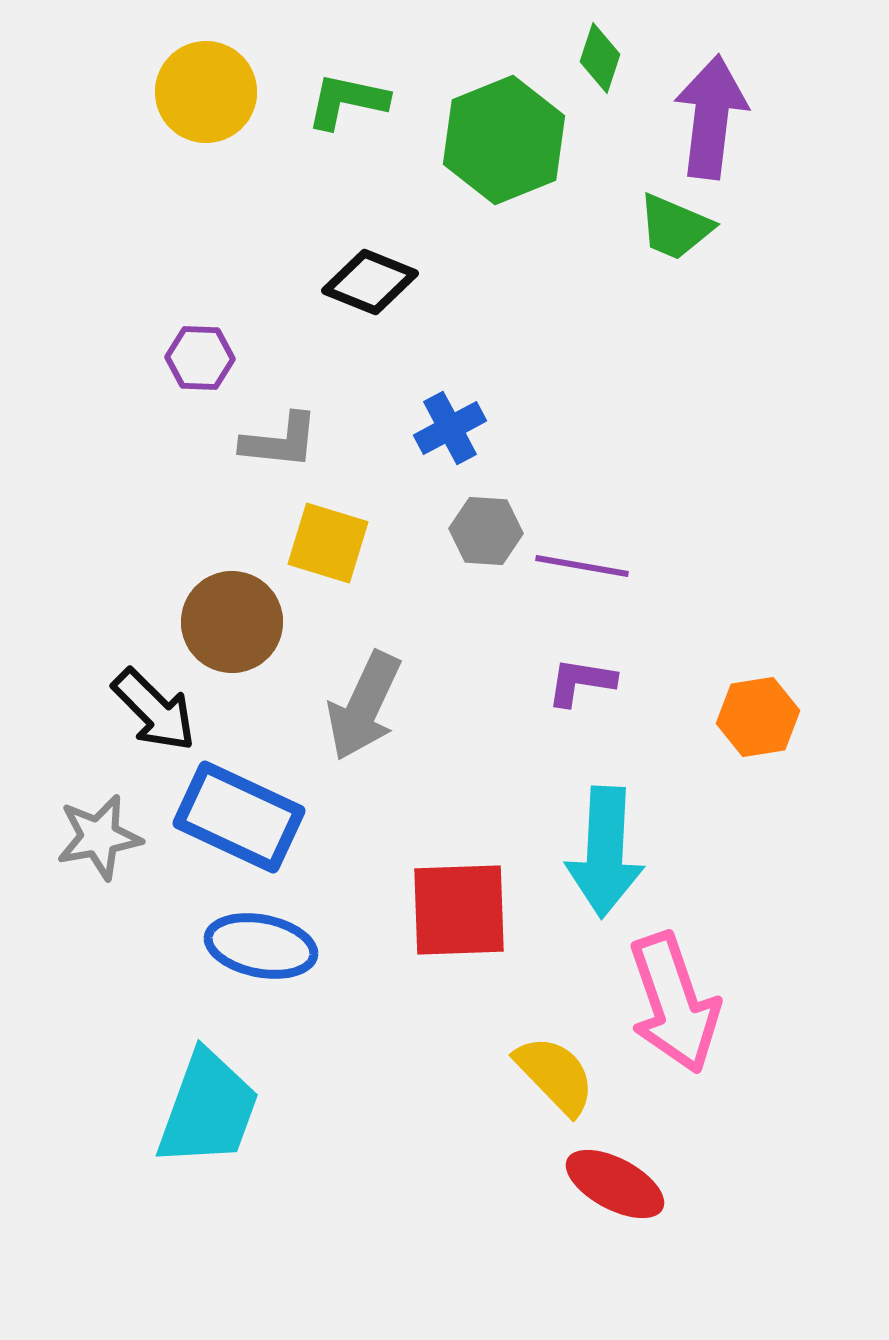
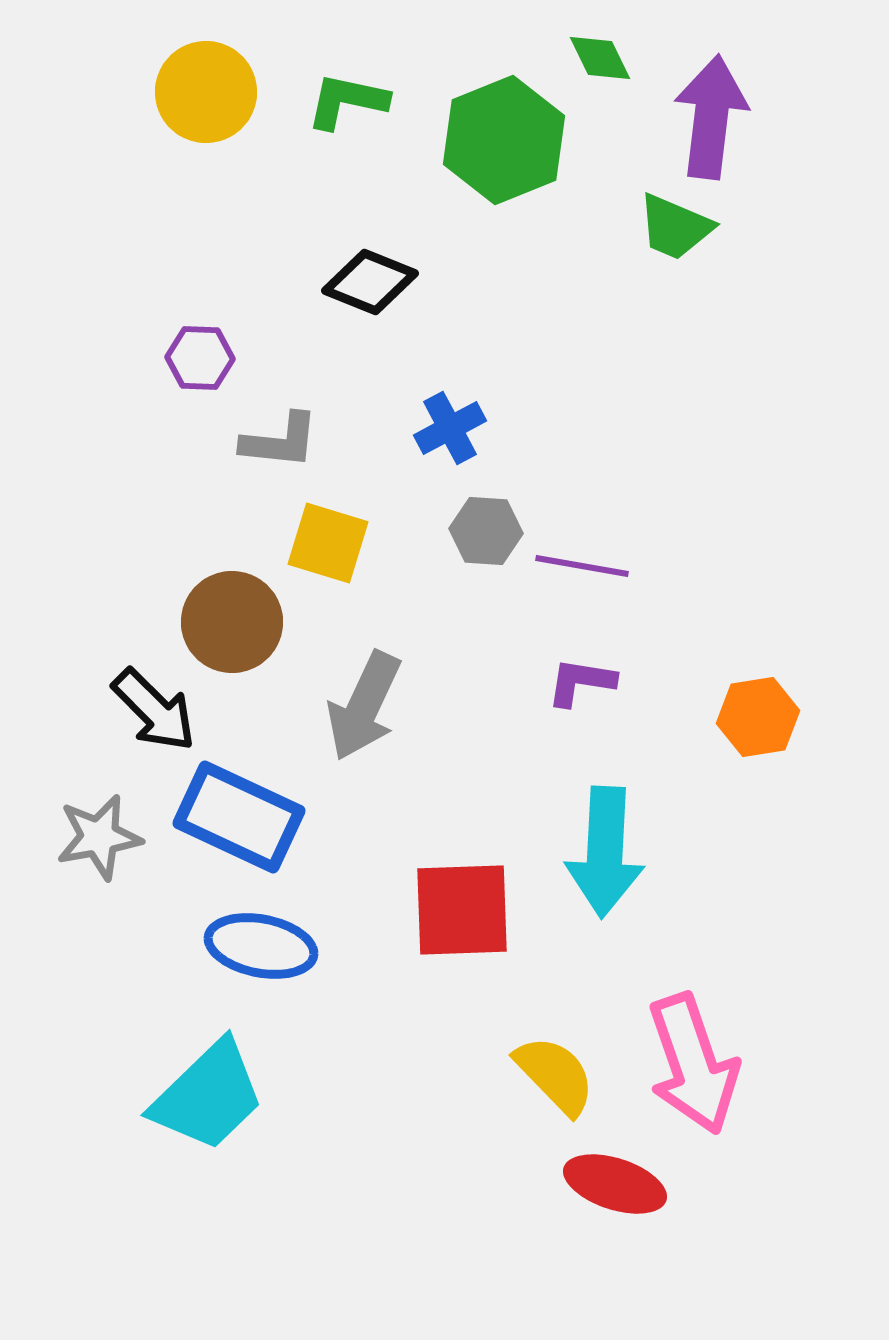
green diamond: rotated 44 degrees counterclockwise
red square: moved 3 px right
pink arrow: moved 19 px right, 61 px down
cyan trapezoid: moved 13 px up; rotated 26 degrees clockwise
red ellipse: rotated 10 degrees counterclockwise
